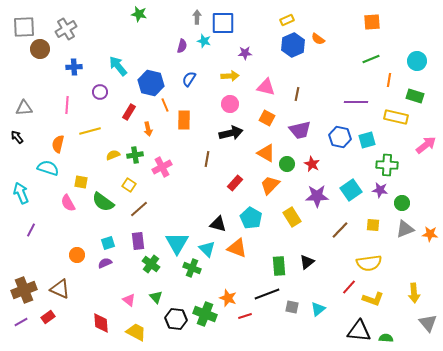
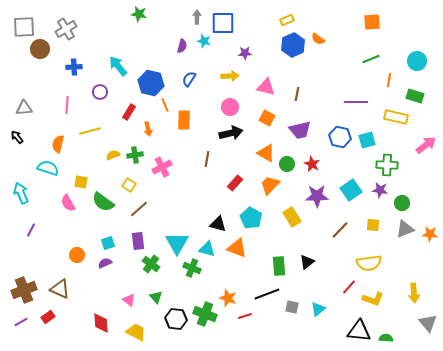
pink circle at (230, 104): moved 3 px down
cyan triangle at (207, 249): rotated 30 degrees counterclockwise
